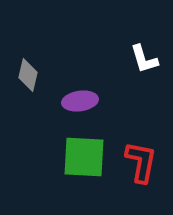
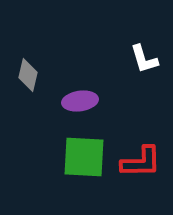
red L-shape: rotated 78 degrees clockwise
